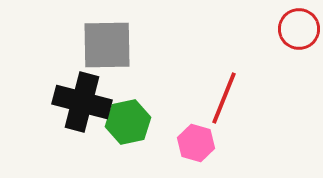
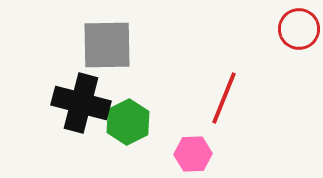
black cross: moved 1 px left, 1 px down
green hexagon: rotated 15 degrees counterclockwise
pink hexagon: moved 3 px left, 11 px down; rotated 18 degrees counterclockwise
